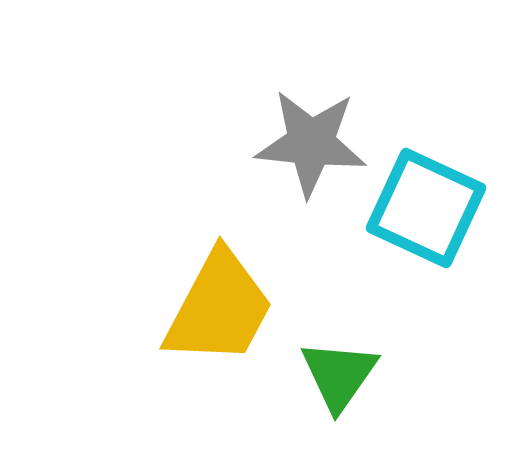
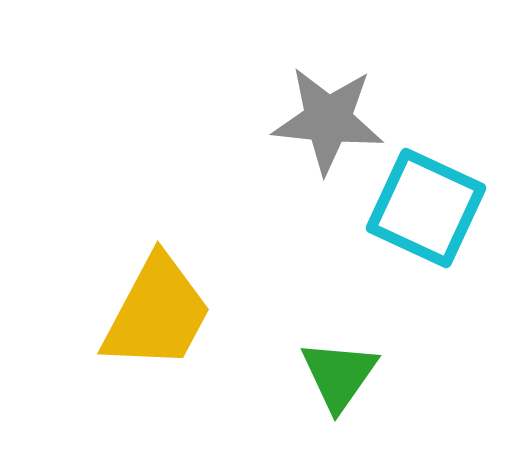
gray star: moved 17 px right, 23 px up
yellow trapezoid: moved 62 px left, 5 px down
